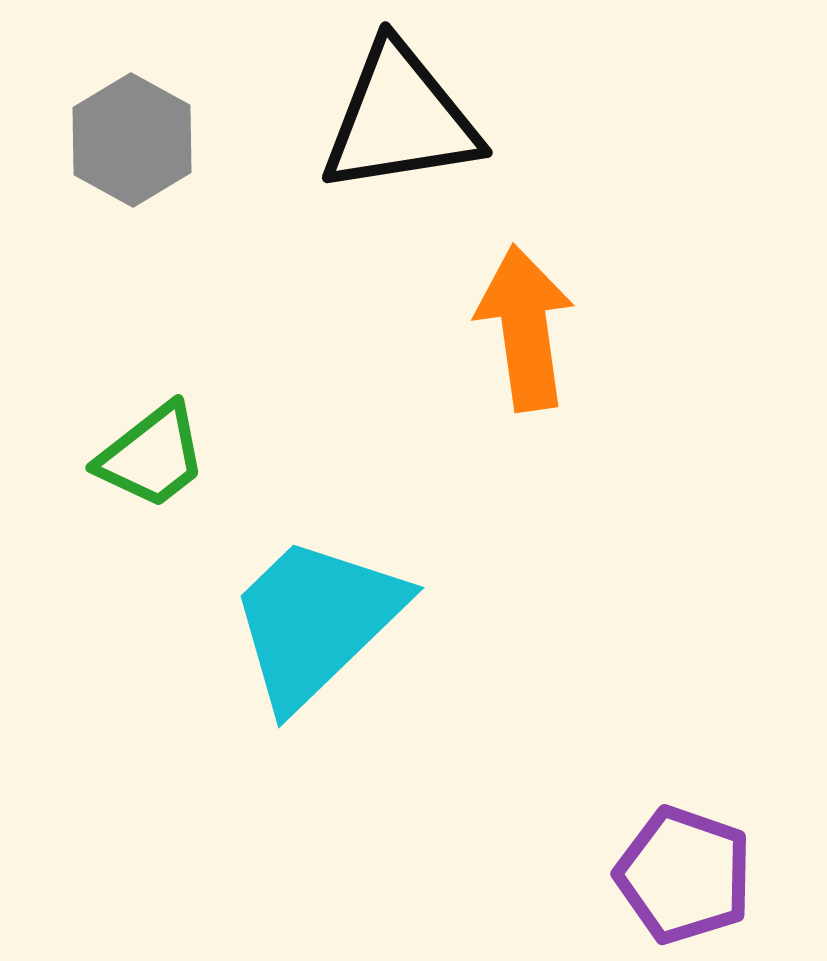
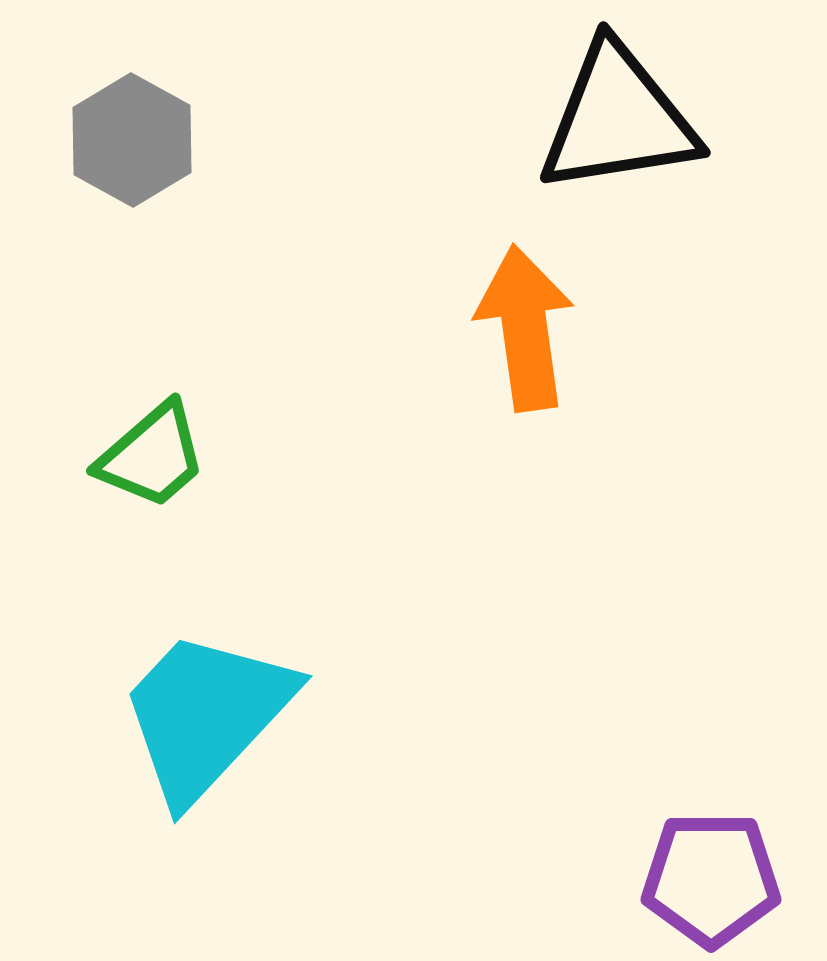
black triangle: moved 218 px right
green trapezoid: rotated 3 degrees counterclockwise
cyan trapezoid: moved 110 px left, 94 px down; rotated 3 degrees counterclockwise
purple pentagon: moved 27 px right, 4 px down; rotated 19 degrees counterclockwise
